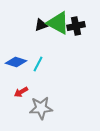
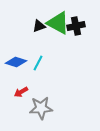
black triangle: moved 2 px left, 1 px down
cyan line: moved 1 px up
